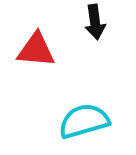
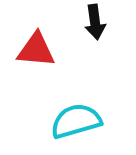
cyan semicircle: moved 8 px left
